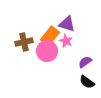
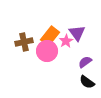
purple triangle: moved 10 px right, 9 px down; rotated 36 degrees clockwise
pink star: rotated 16 degrees clockwise
